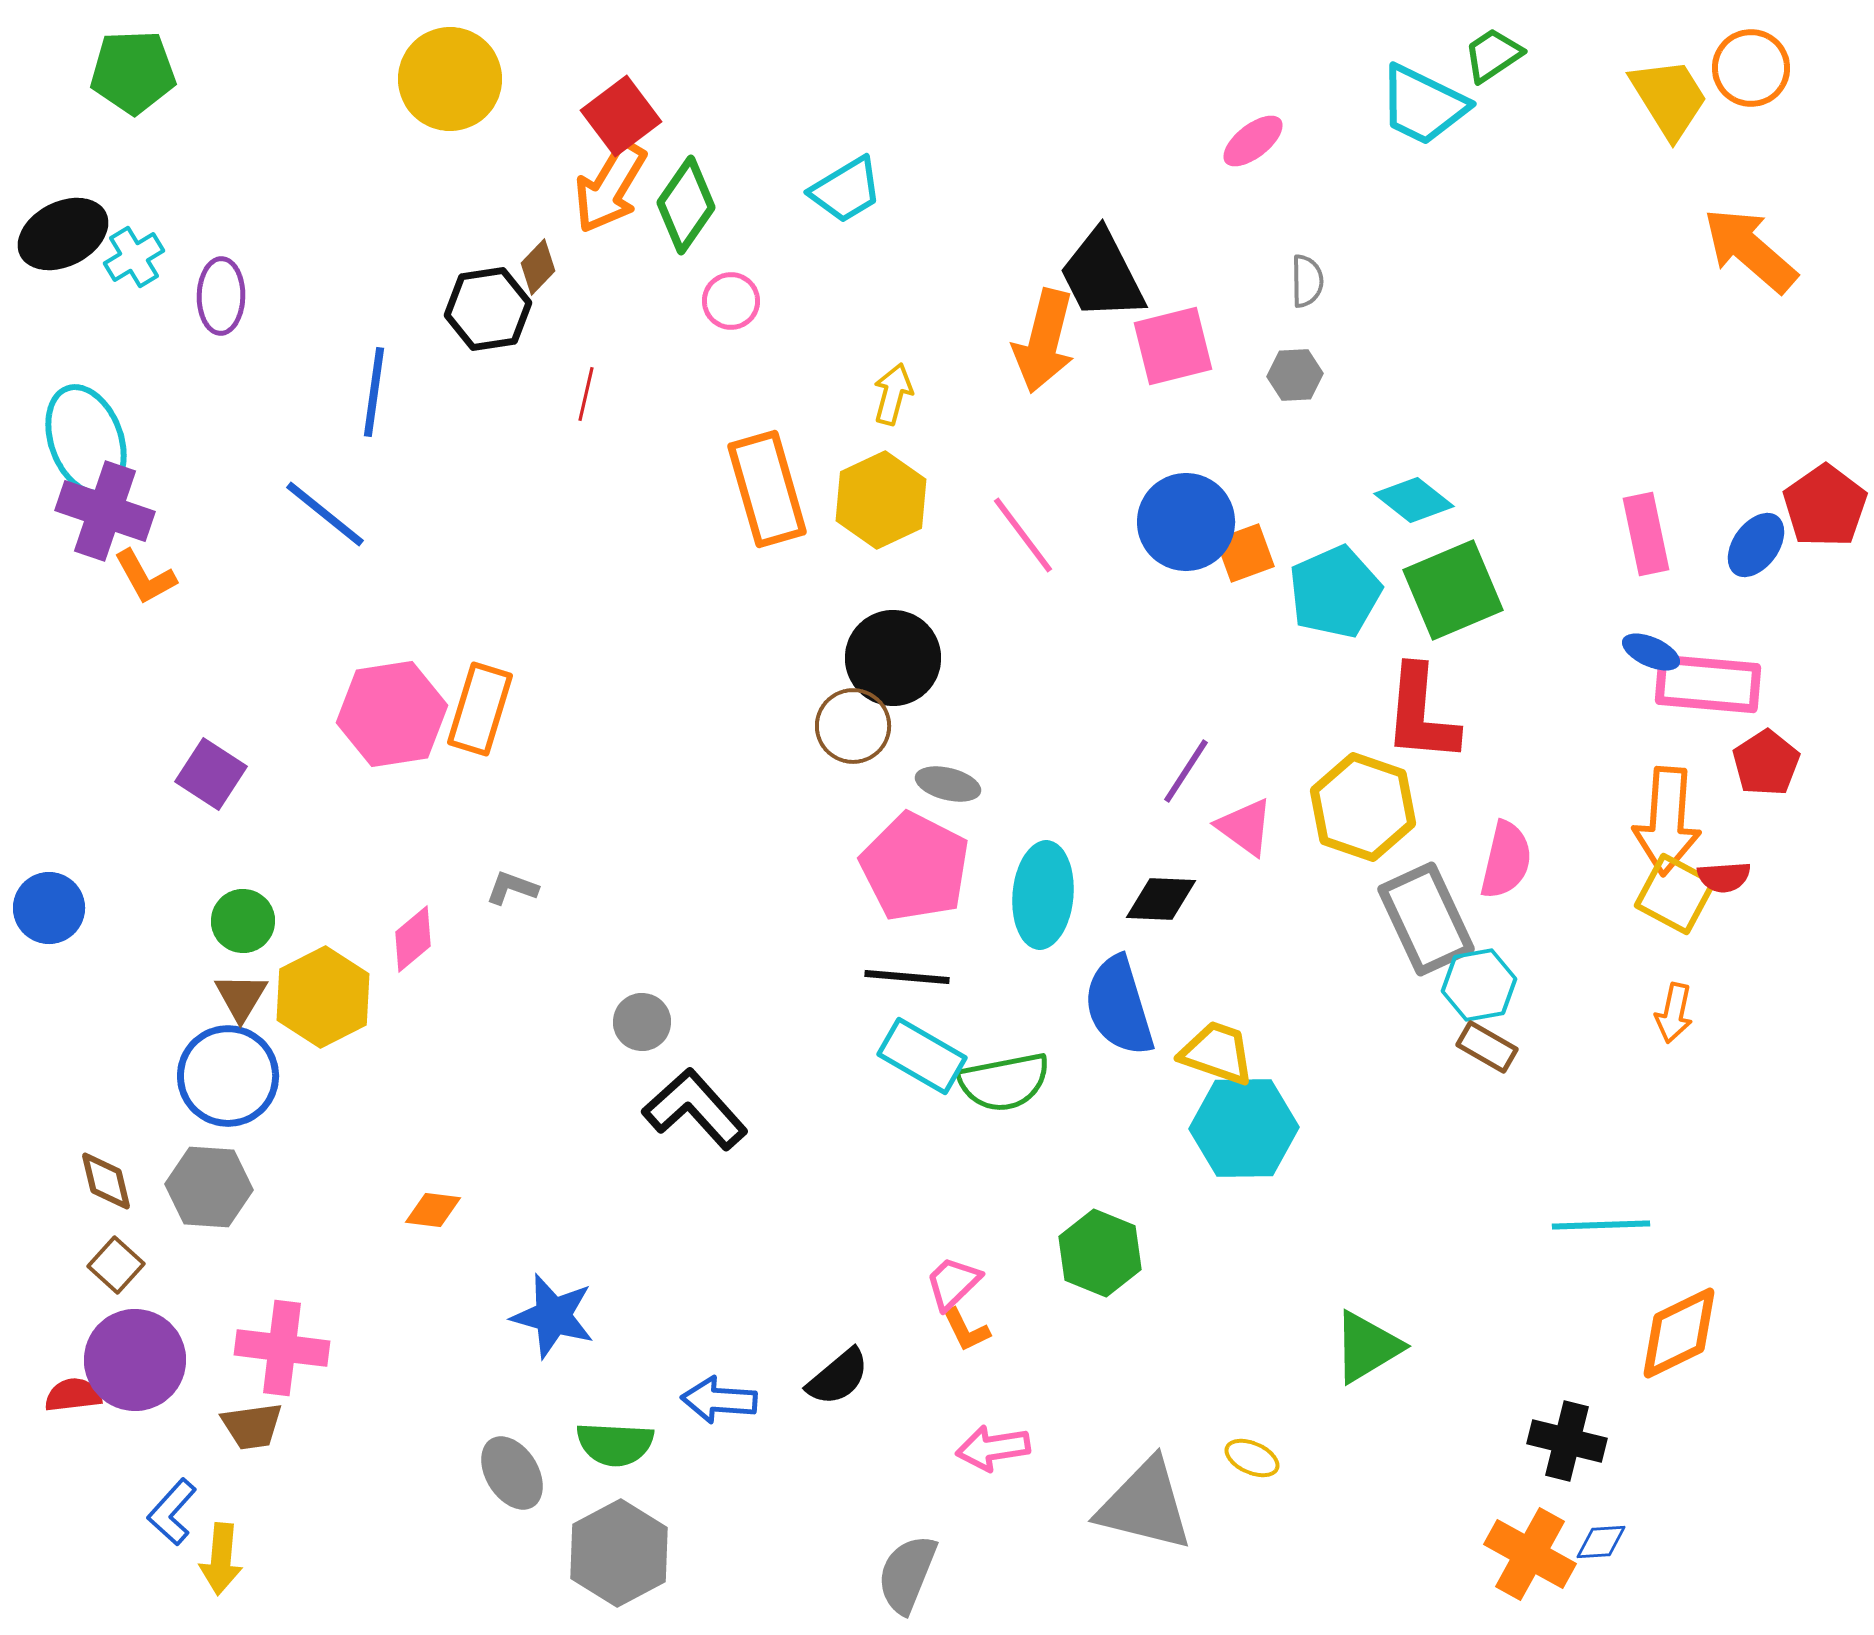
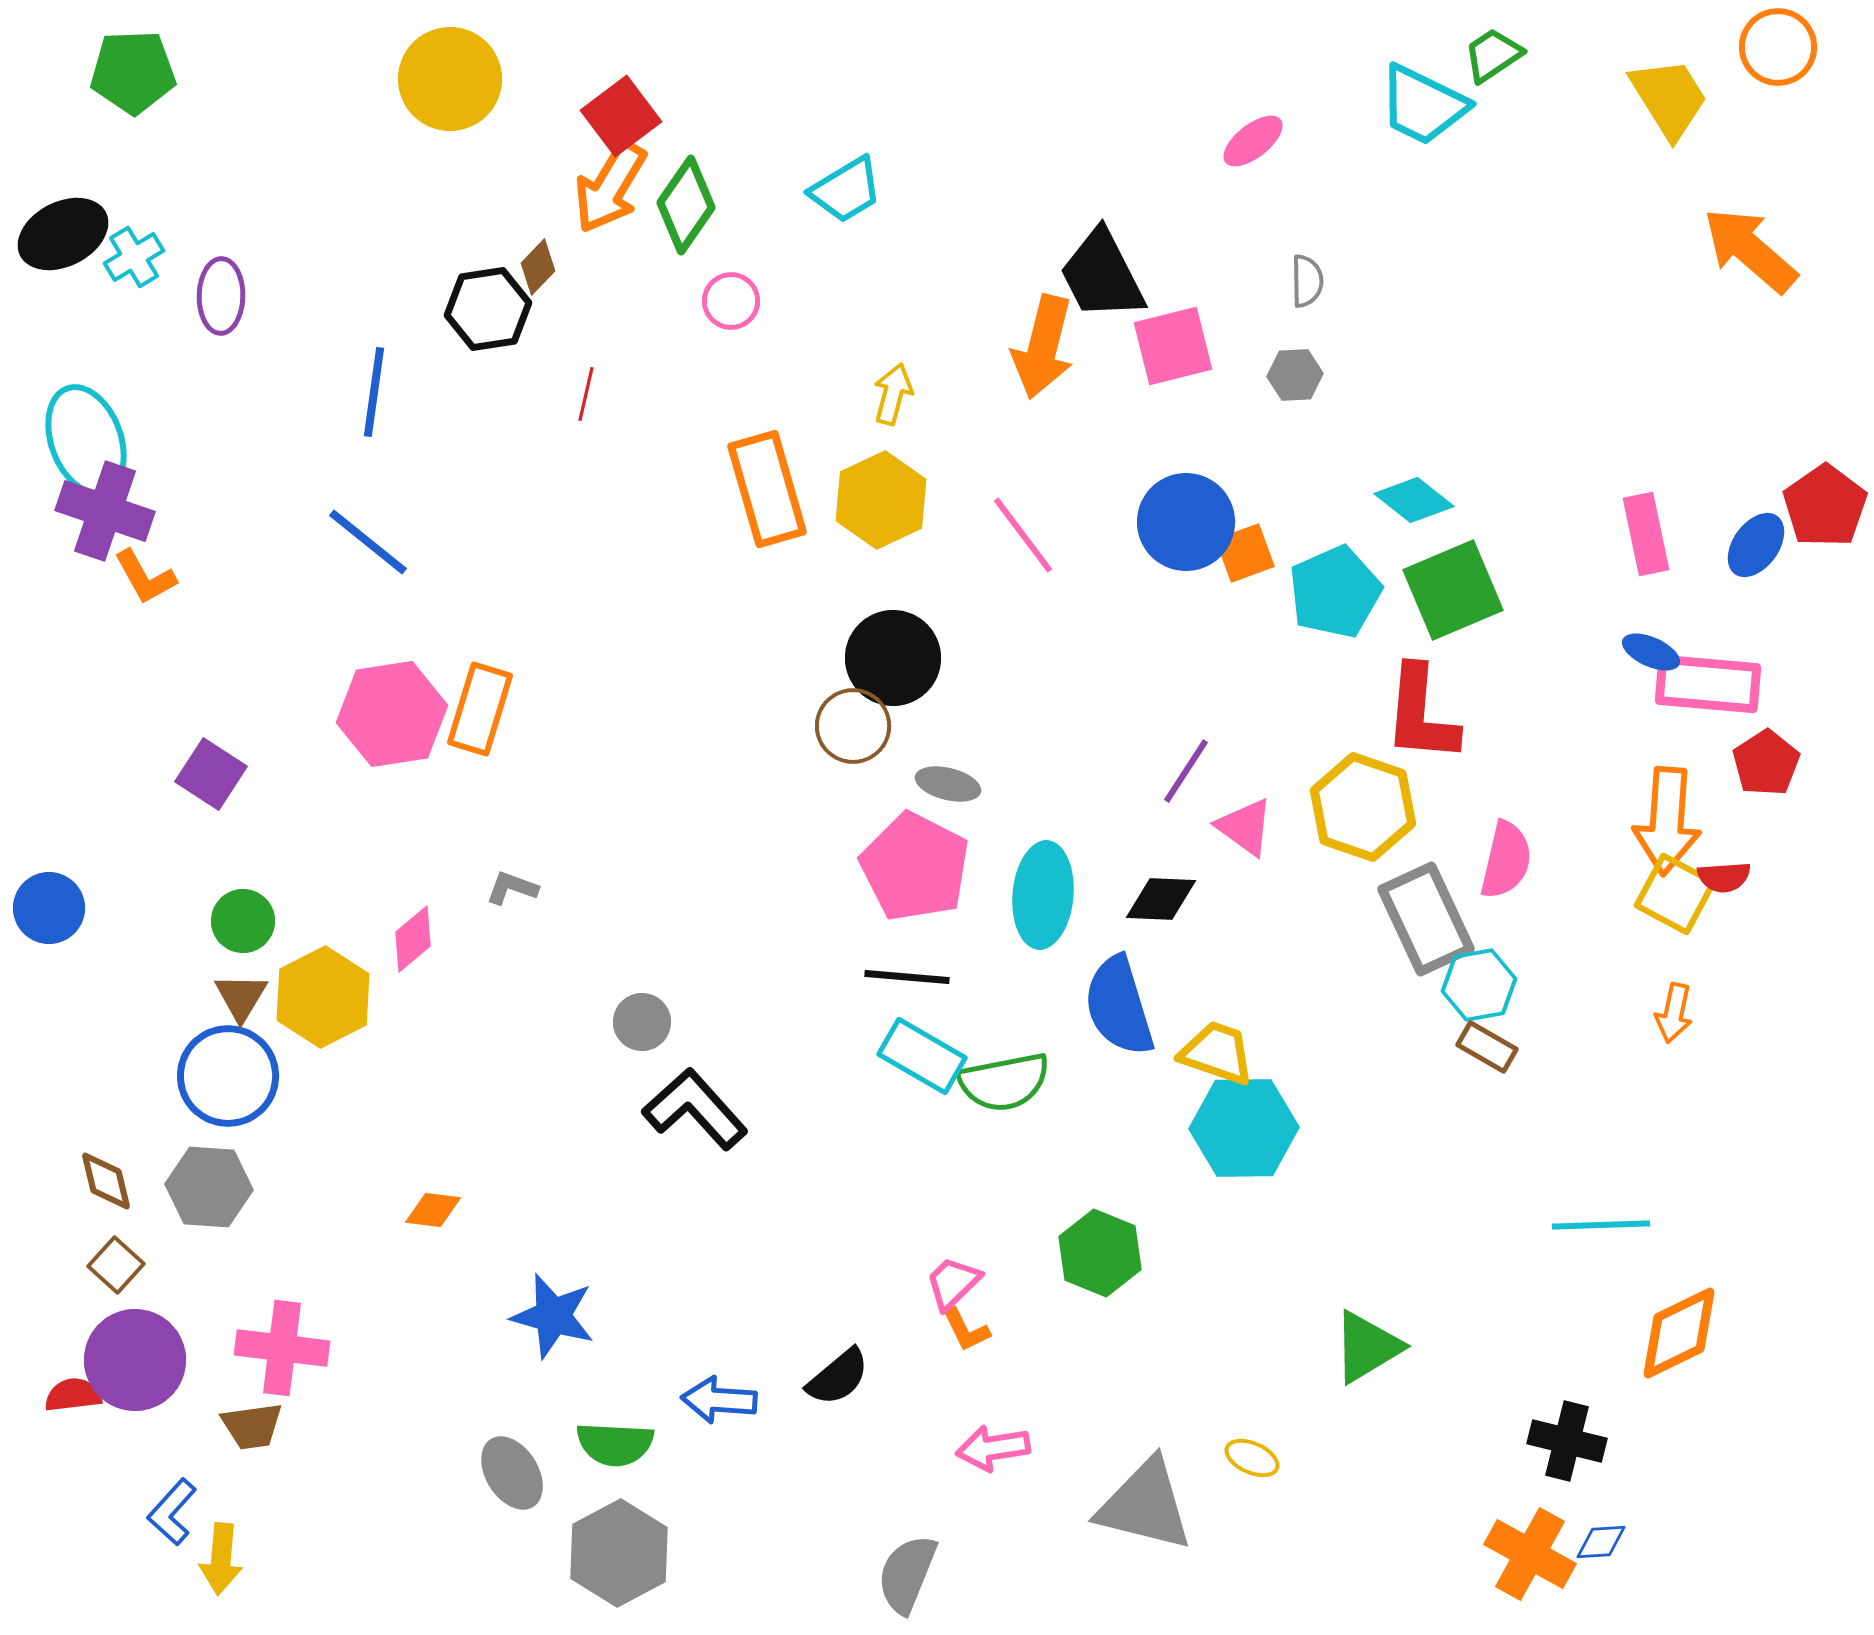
orange circle at (1751, 68): moved 27 px right, 21 px up
orange arrow at (1044, 341): moved 1 px left, 6 px down
blue line at (325, 514): moved 43 px right, 28 px down
